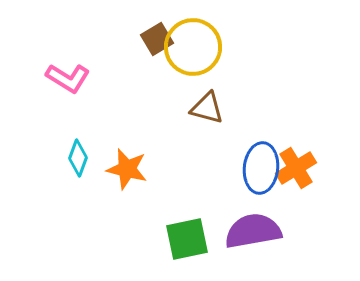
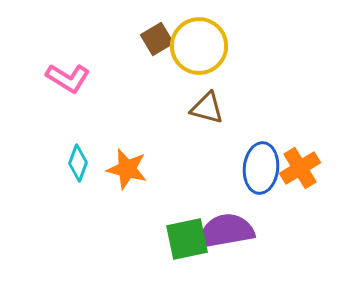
yellow circle: moved 6 px right, 1 px up
cyan diamond: moved 5 px down
orange cross: moved 4 px right
purple semicircle: moved 27 px left
